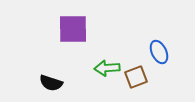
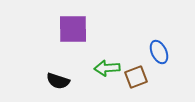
black semicircle: moved 7 px right, 2 px up
